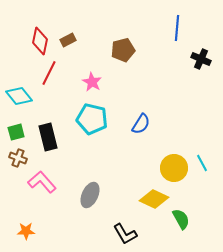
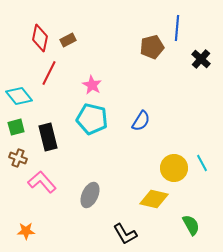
red diamond: moved 3 px up
brown pentagon: moved 29 px right, 3 px up
black cross: rotated 18 degrees clockwise
pink star: moved 3 px down
blue semicircle: moved 3 px up
green square: moved 5 px up
yellow diamond: rotated 12 degrees counterclockwise
green semicircle: moved 10 px right, 6 px down
